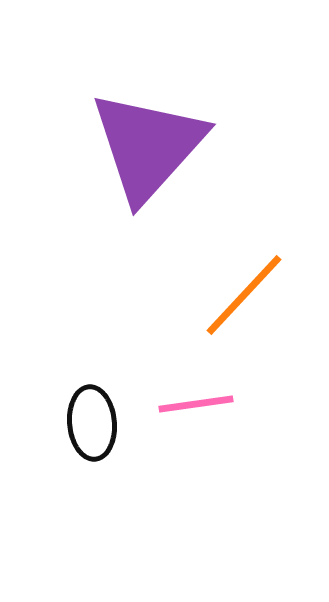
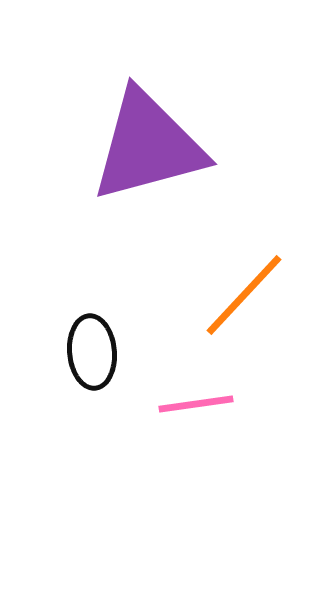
purple triangle: rotated 33 degrees clockwise
black ellipse: moved 71 px up
